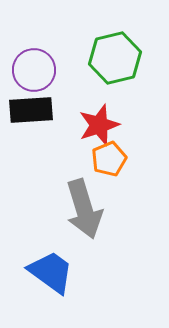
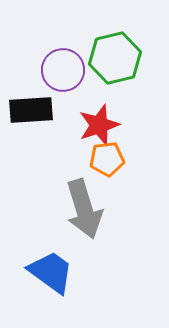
purple circle: moved 29 px right
orange pentagon: moved 2 px left; rotated 16 degrees clockwise
